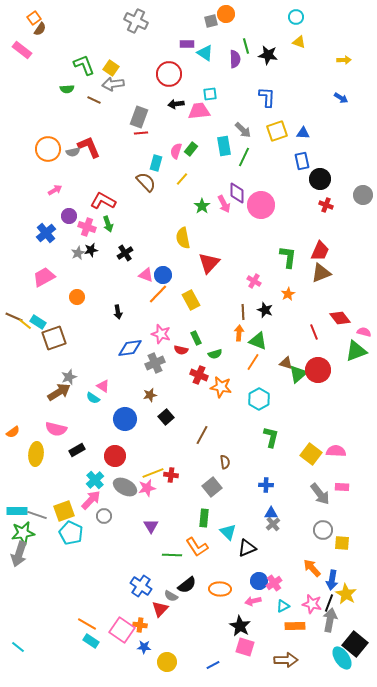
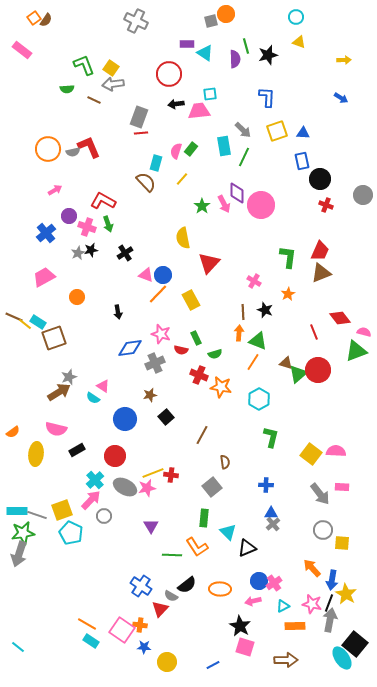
brown semicircle at (40, 29): moved 6 px right, 9 px up
black star at (268, 55): rotated 24 degrees counterclockwise
yellow square at (64, 511): moved 2 px left, 1 px up
